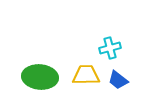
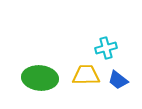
cyan cross: moved 4 px left
green ellipse: moved 1 px down
